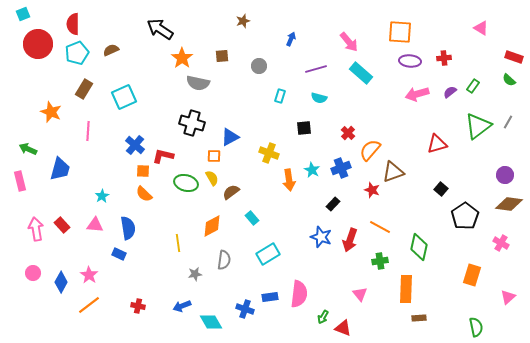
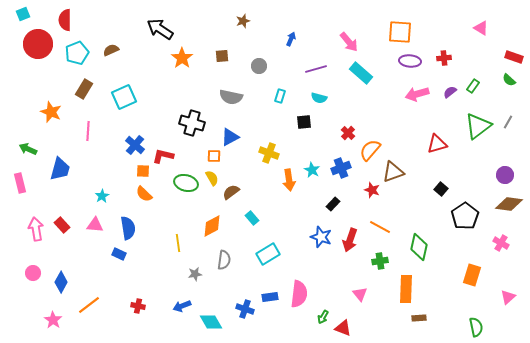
red semicircle at (73, 24): moved 8 px left, 4 px up
gray semicircle at (198, 83): moved 33 px right, 14 px down
black square at (304, 128): moved 6 px up
pink rectangle at (20, 181): moved 2 px down
pink star at (89, 275): moved 36 px left, 45 px down
